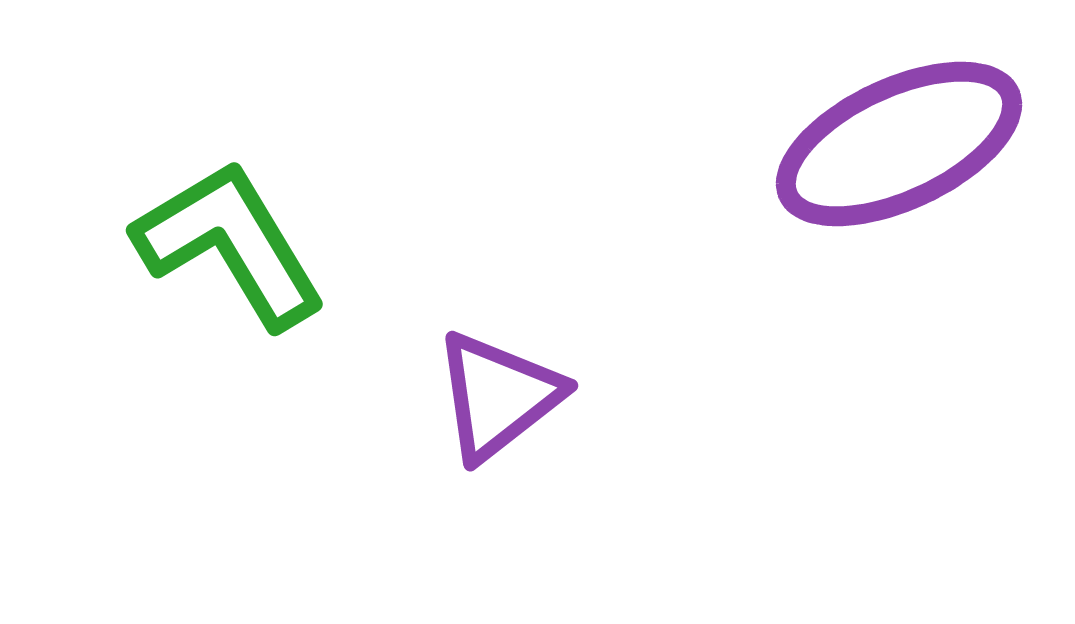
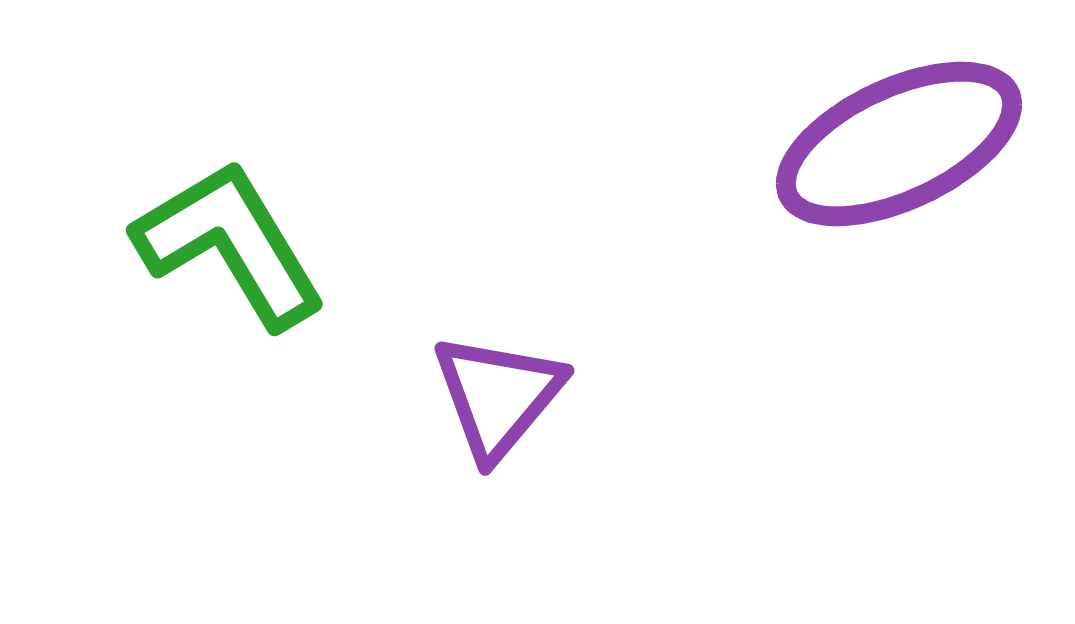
purple triangle: rotated 12 degrees counterclockwise
